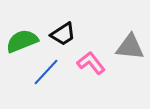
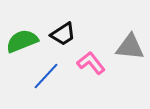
blue line: moved 4 px down
